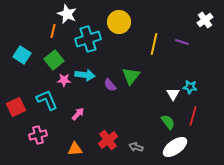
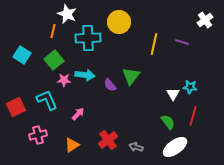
cyan cross: moved 1 px up; rotated 15 degrees clockwise
orange triangle: moved 3 px left, 4 px up; rotated 28 degrees counterclockwise
